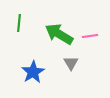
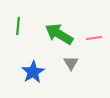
green line: moved 1 px left, 3 px down
pink line: moved 4 px right, 2 px down
